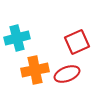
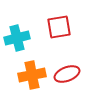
red square: moved 18 px left, 15 px up; rotated 15 degrees clockwise
orange cross: moved 3 px left, 5 px down
